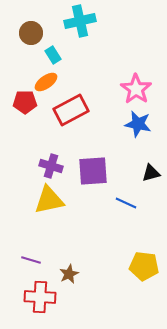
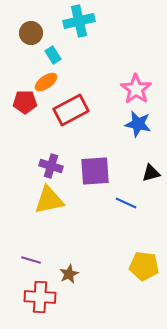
cyan cross: moved 1 px left
purple square: moved 2 px right
